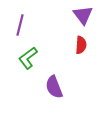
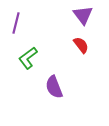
purple line: moved 4 px left, 2 px up
red semicircle: rotated 42 degrees counterclockwise
